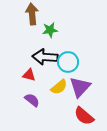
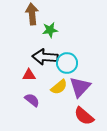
cyan circle: moved 1 px left, 1 px down
red triangle: rotated 16 degrees counterclockwise
